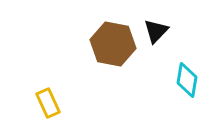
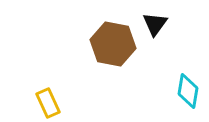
black triangle: moved 1 px left, 7 px up; rotated 8 degrees counterclockwise
cyan diamond: moved 1 px right, 11 px down
